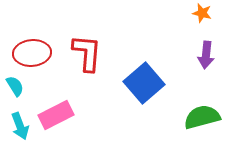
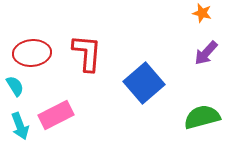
purple arrow: moved 2 px up; rotated 36 degrees clockwise
